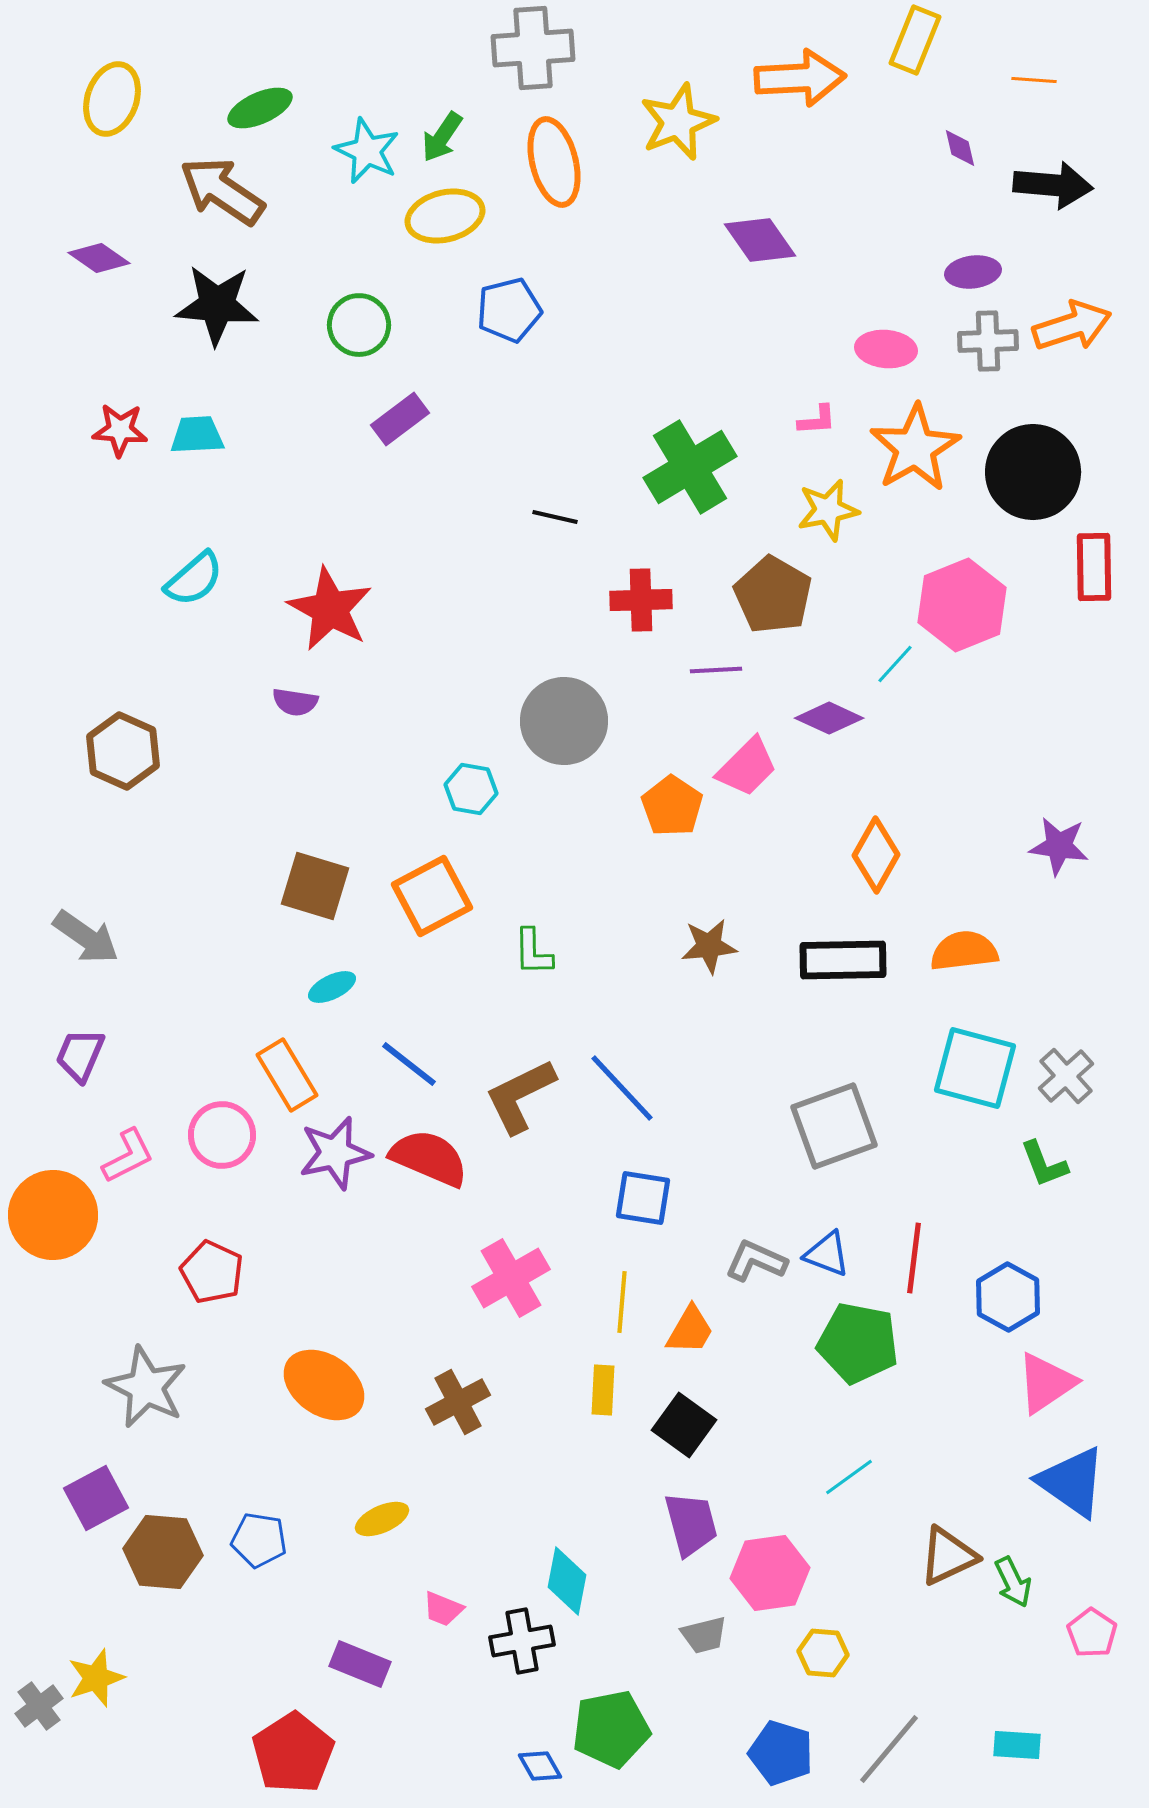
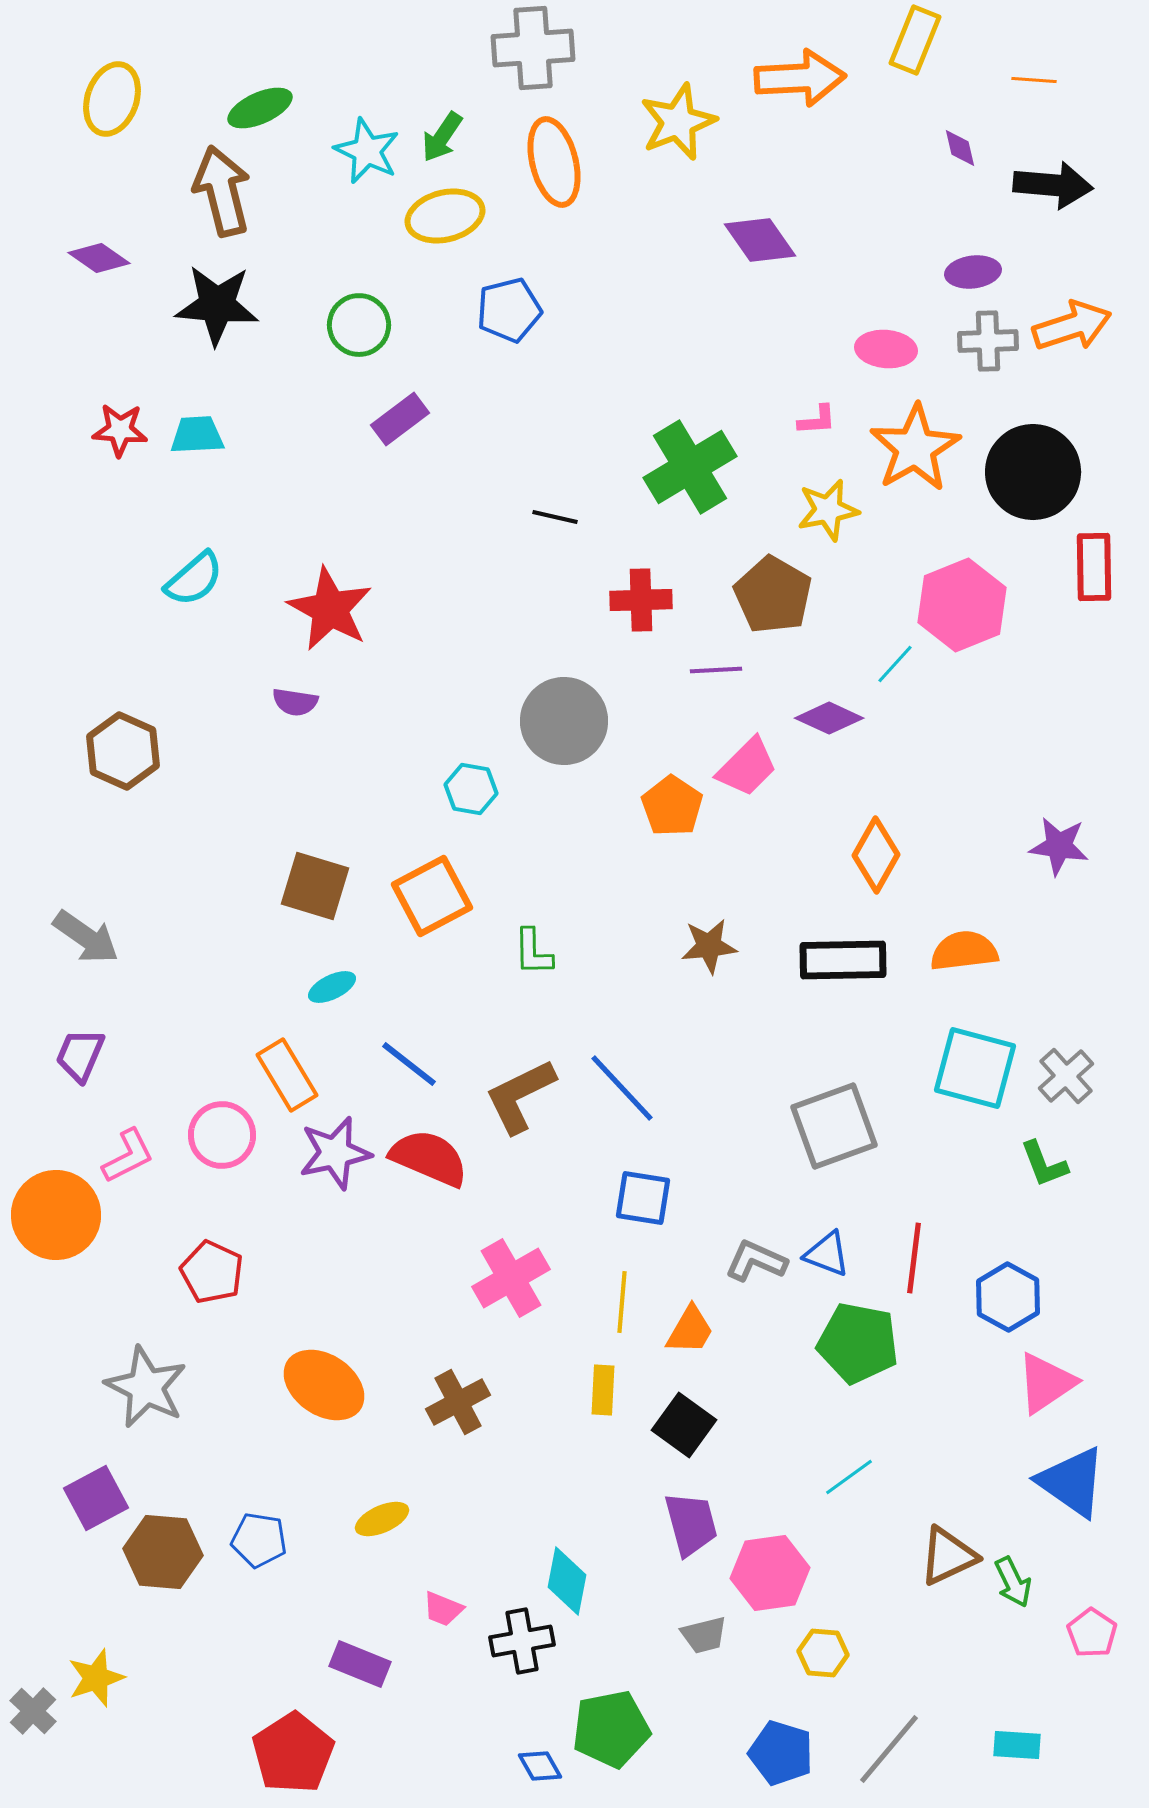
brown arrow at (222, 191): rotated 42 degrees clockwise
orange circle at (53, 1215): moved 3 px right
gray cross at (39, 1706): moved 6 px left, 5 px down; rotated 9 degrees counterclockwise
